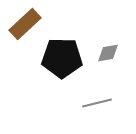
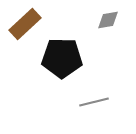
gray diamond: moved 33 px up
gray line: moved 3 px left, 1 px up
